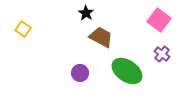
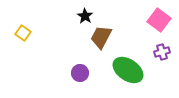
black star: moved 1 px left, 3 px down
yellow square: moved 4 px down
brown trapezoid: rotated 90 degrees counterclockwise
purple cross: moved 2 px up; rotated 35 degrees clockwise
green ellipse: moved 1 px right, 1 px up
